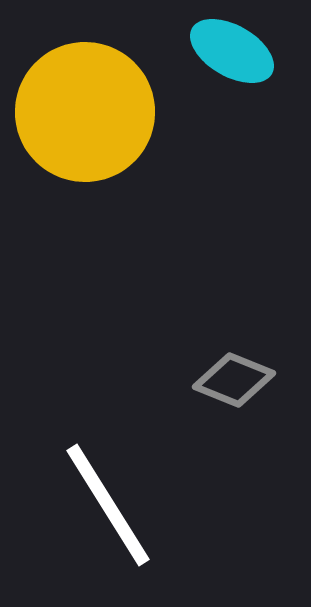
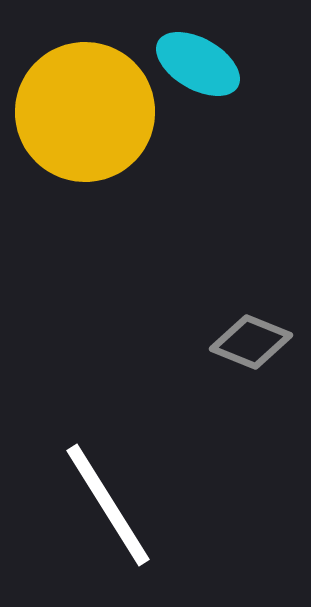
cyan ellipse: moved 34 px left, 13 px down
gray diamond: moved 17 px right, 38 px up
